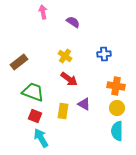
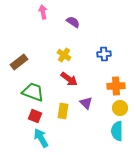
yellow cross: moved 1 px left, 1 px up
orange cross: rotated 12 degrees counterclockwise
purple triangle: moved 2 px right, 1 px up; rotated 16 degrees clockwise
yellow circle: moved 3 px right
